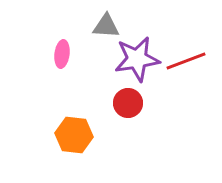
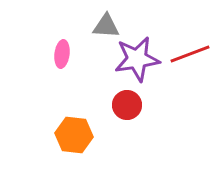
red line: moved 4 px right, 7 px up
red circle: moved 1 px left, 2 px down
